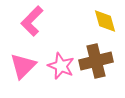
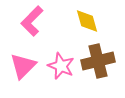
yellow diamond: moved 18 px left
brown cross: moved 2 px right
